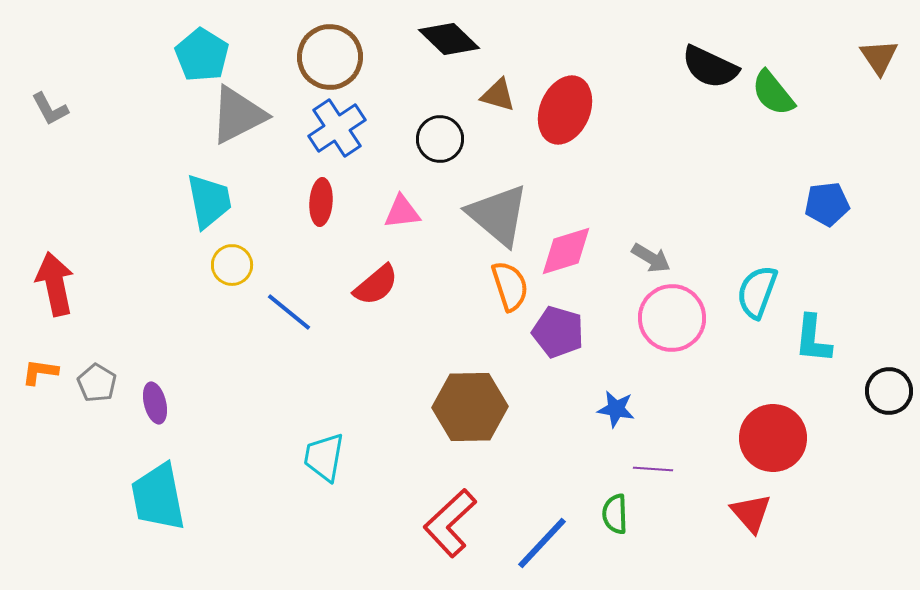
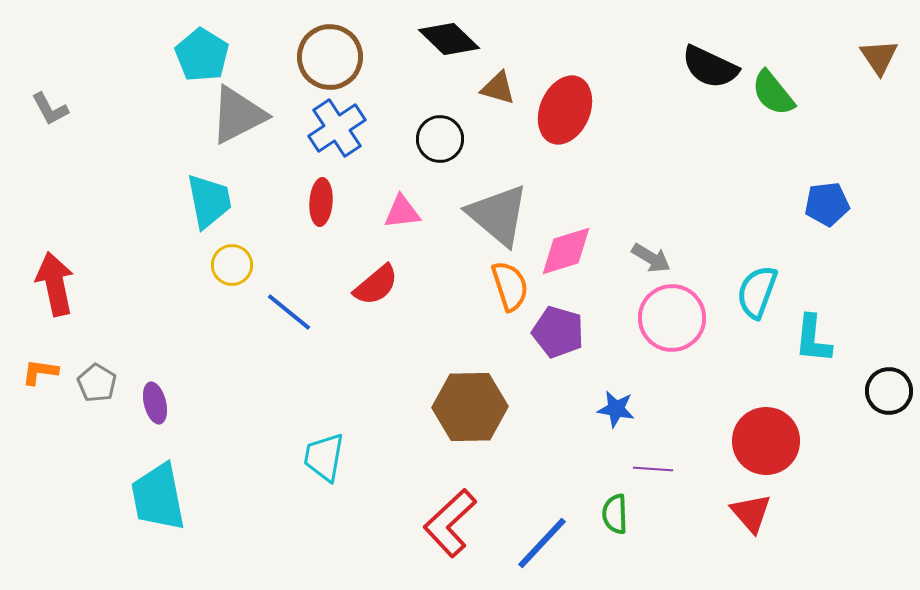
brown triangle at (498, 95): moved 7 px up
red circle at (773, 438): moved 7 px left, 3 px down
